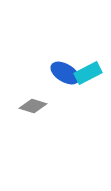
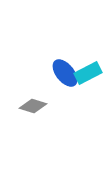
blue ellipse: rotated 20 degrees clockwise
